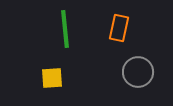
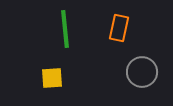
gray circle: moved 4 px right
